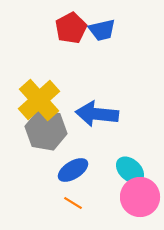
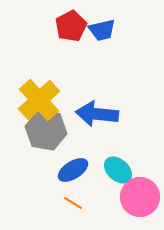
red pentagon: moved 2 px up
cyan ellipse: moved 12 px left
